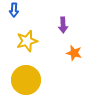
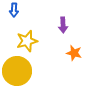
yellow circle: moved 9 px left, 9 px up
